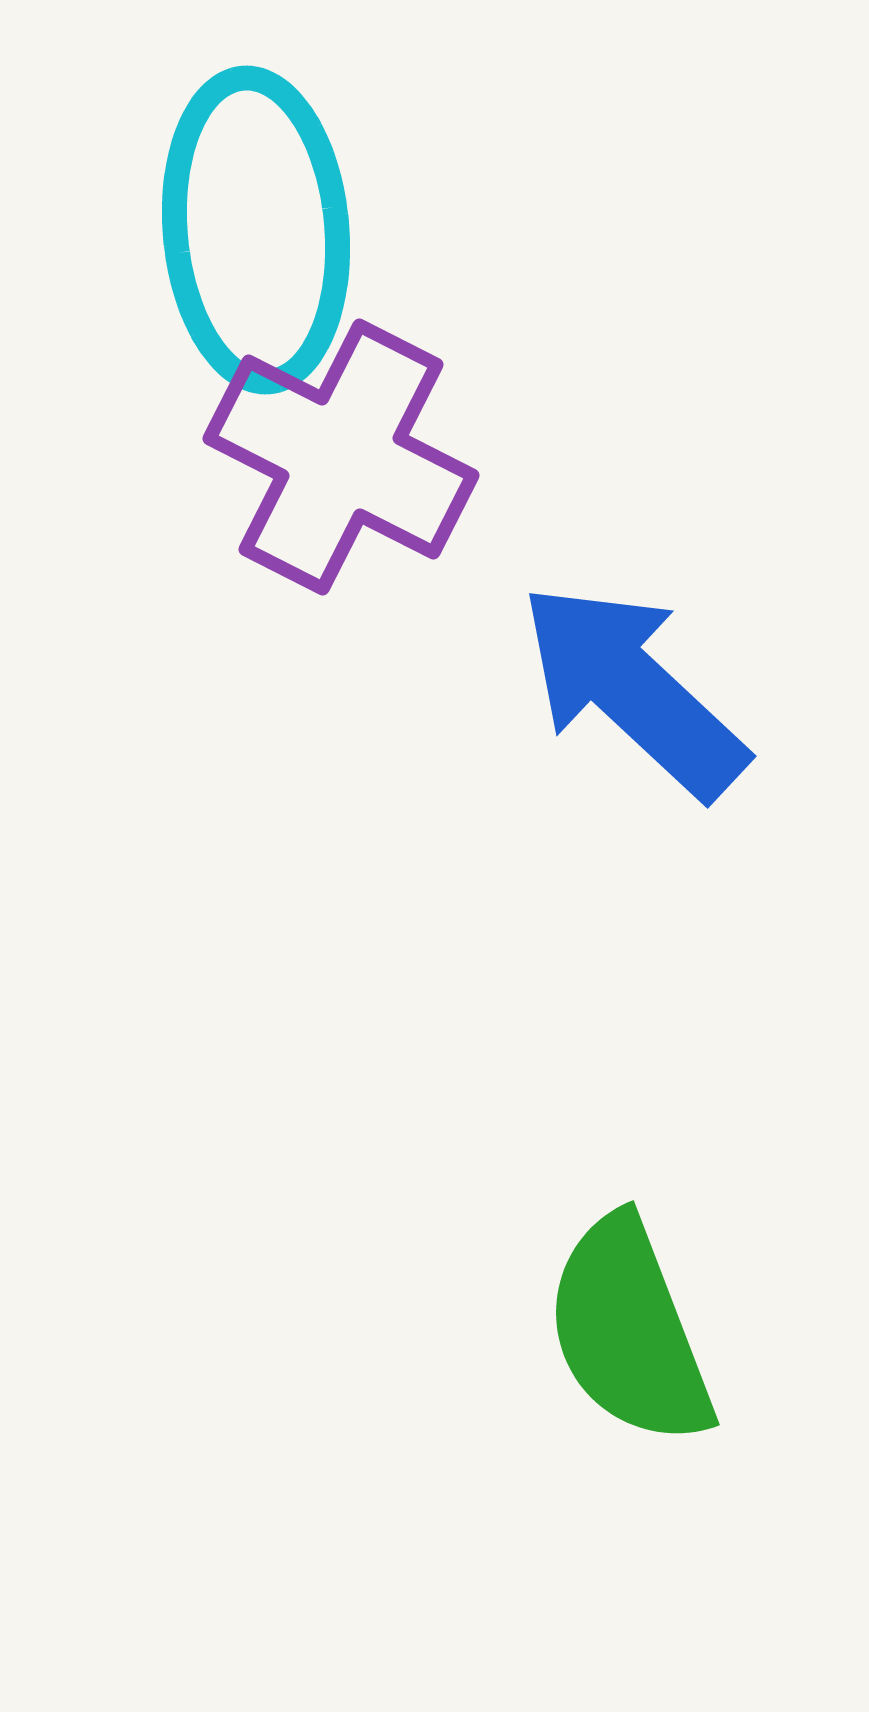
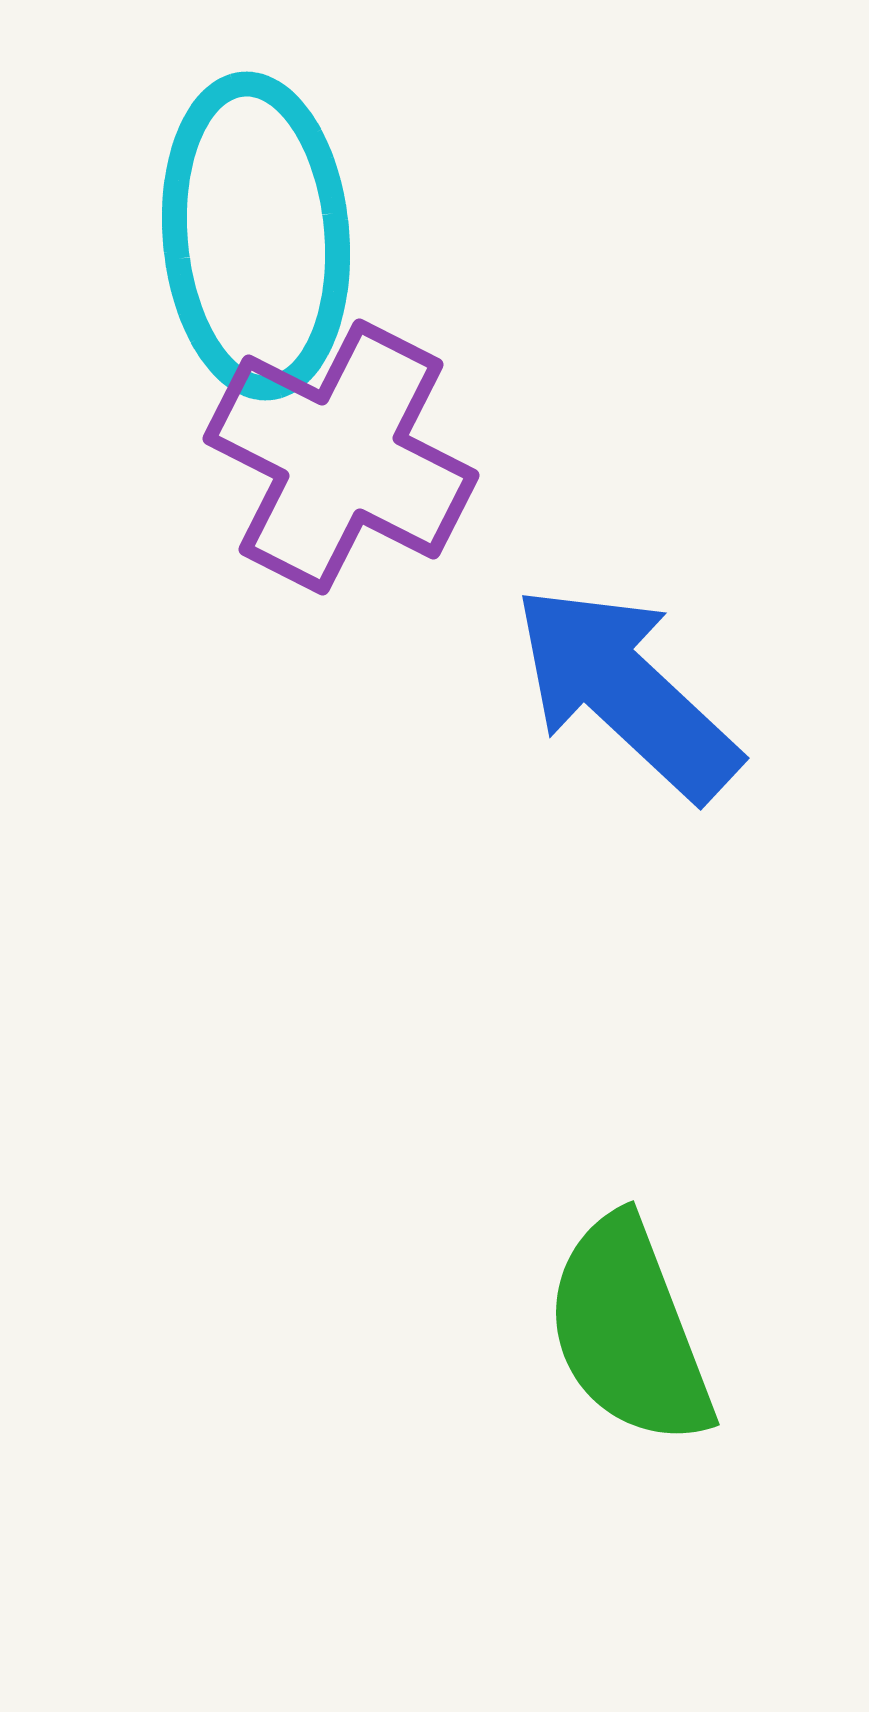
cyan ellipse: moved 6 px down
blue arrow: moved 7 px left, 2 px down
